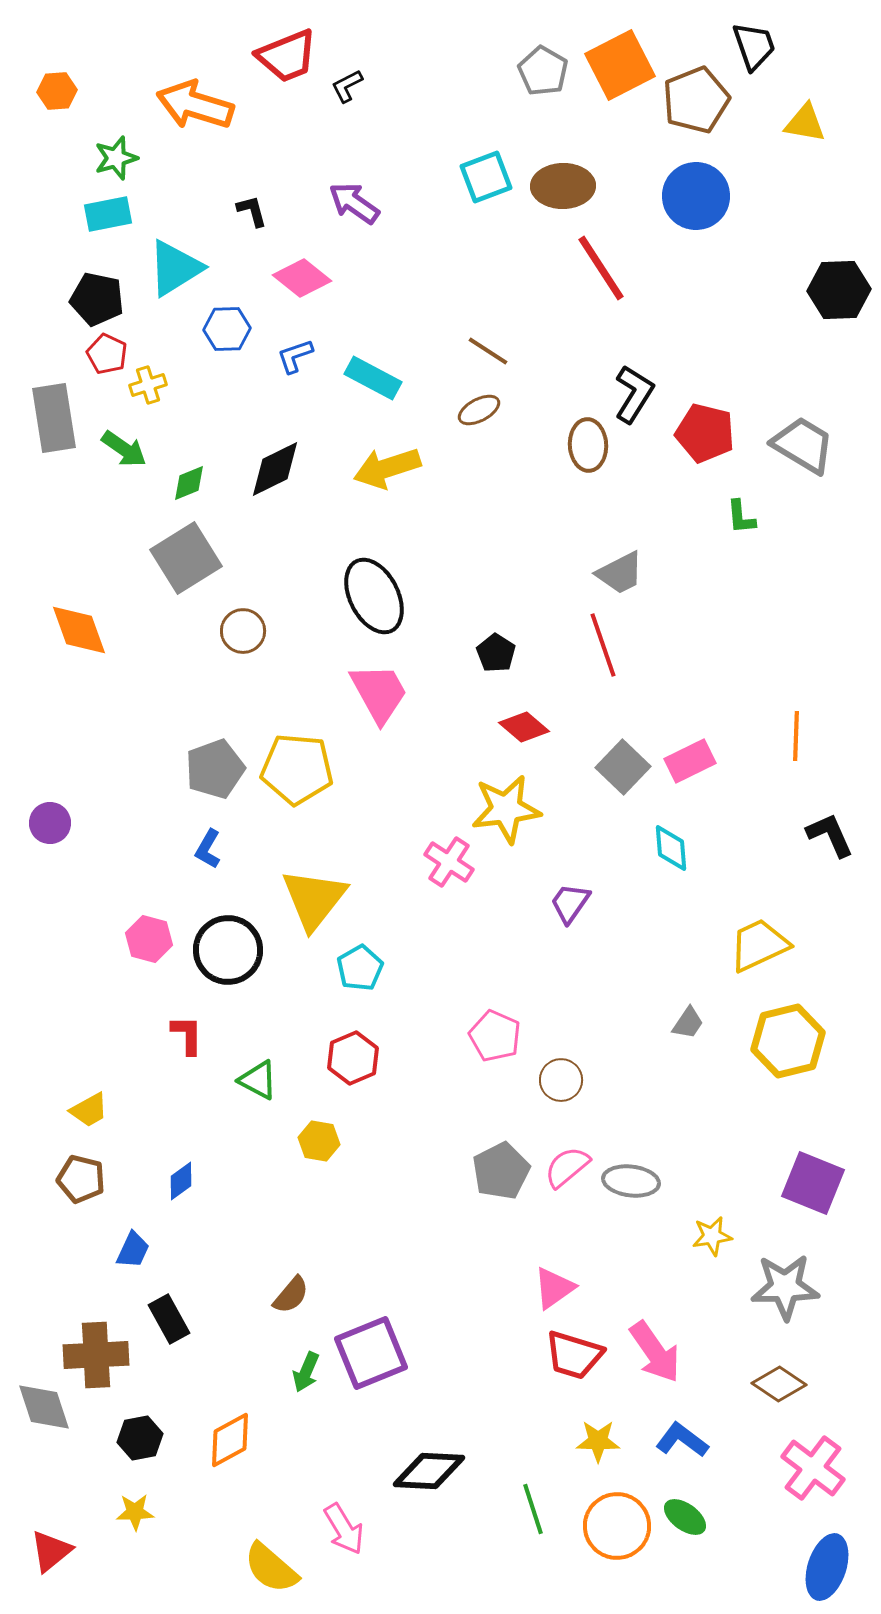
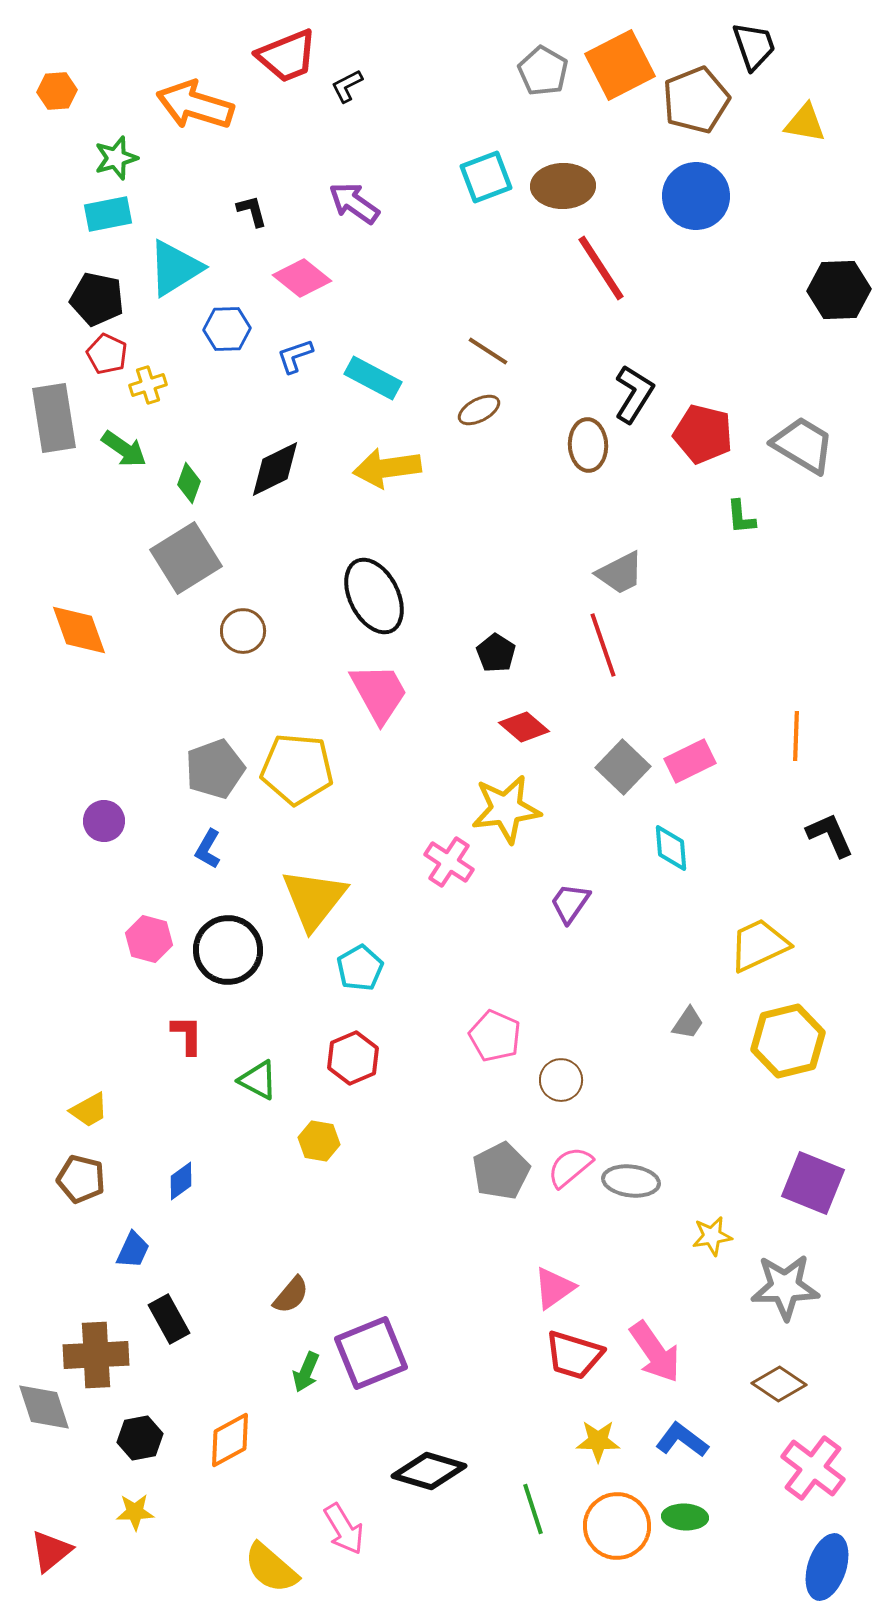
red pentagon at (705, 433): moved 2 px left, 1 px down
yellow arrow at (387, 468): rotated 10 degrees clockwise
green diamond at (189, 483): rotated 48 degrees counterclockwise
purple circle at (50, 823): moved 54 px right, 2 px up
pink semicircle at (567, 1167): moved 3 px right
black diamond at (429, 1471): rotated 14 degrees clockwise
green ellipse at (685, 1517): rotated 33 degrees counterclockwise
